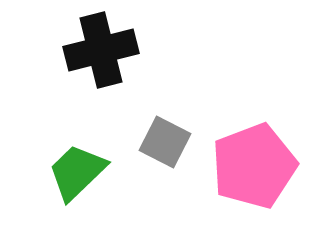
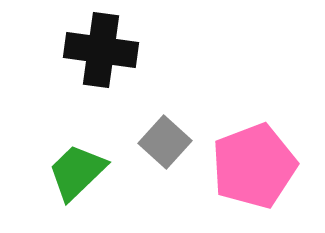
black cross: rotated 22 degrees clockwise
gray square: rotated 15 degrees clockwise
